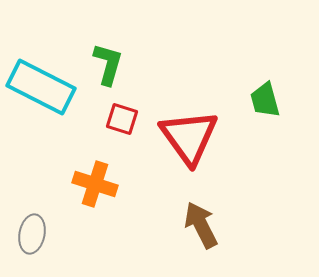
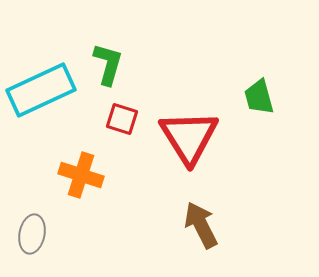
cyan rectangle: moved 3 px down; rotated 52 degrees counterclockwise
green trapezoid: moved 6 px left, 3 px up
red triangle: rotated 4 degrees clockwise
orange cross: moved 14 px left, 9 px up
